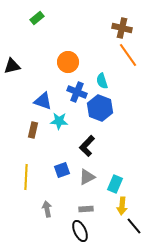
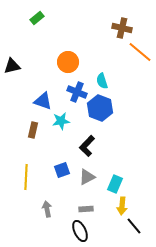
orange line: moved 12 px right, 3 px up; rotated 15 degrees counterclockwise
cyan star: moved 2 px right; rotated 12 degrees counterclockwise
